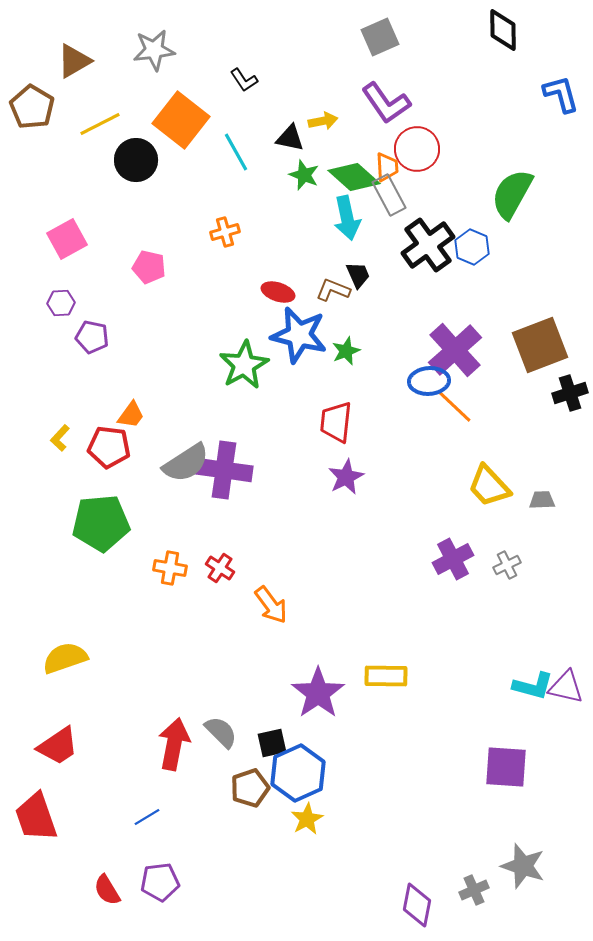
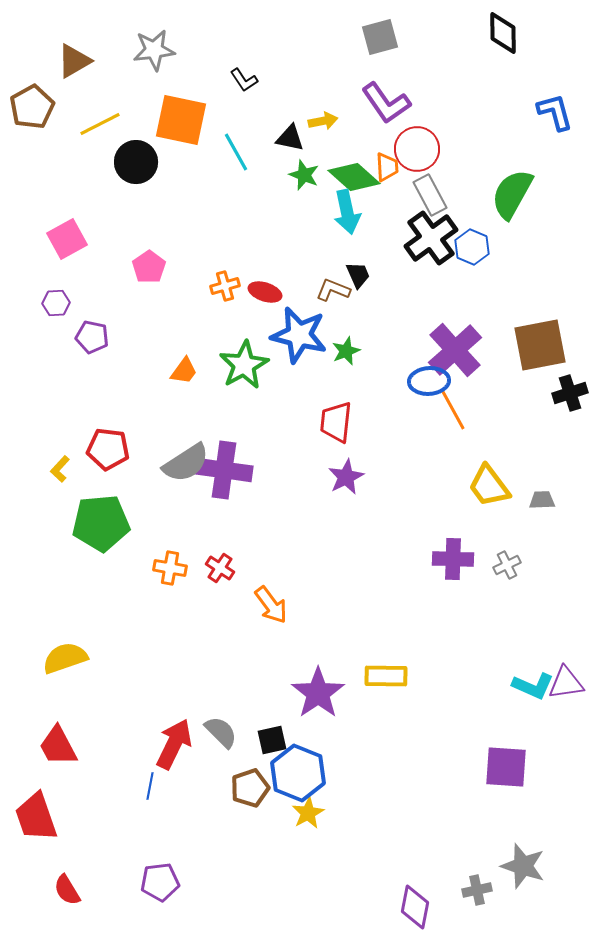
black diamond at (503, 30): moved 3 px down
gray square at (380, 37): rotated 9 degrees clockwise
blue L-shape at (561, 94): moved 6 px left, 18 px down
brown pentagon at (32, 107): rotated 12 degrees clockwise
orange square at (181, 120): rotated 26 degrees counterclockwise
black circle at (136, 160): moved 2 px down
gray rectangle at (389, 195): moved 41 px right
cyan arrow at (347, 218): moved 6 px up
orange cross at (225, 232): moved 54 px down
black cross at (428, 245): moved 3 px right, 7 px up
pink pentagon at (149, 267): rotated 24 degrees clockwise
red ellipse at (278, 292): moved 13 px left
purple hexagon at (61, 303): moved 5 px left
brown square at (540, 345): rotated 10 degrees clockwise
orange line at (454, 406): moved 1 px left, 4 px down; rotated 18 degrees clockwise
orange trapezoid at (131, 415): moved 53 px right, 44 px up
yellow L-shape at (60, 438): moved 31 px down
red pentagon at (109, 447): moved 1 px left, 2 px down
yellow trapezoid at (489, 486): rotated 6 degrees clockwise
purple cross at (453, 559): rotated 30 degrees clockwise
cyan L-shape at (533, 686): rotated 9 degrees clockwise
purple triangle at (566, 687): moved 4 px up; rotated 21 degrees counterclockwise
black square at (272, 743): moved 3 px up
red arrow at (174, 744): rotated 15 degrees clockwise
red trapezoid at (58, 746): rotated 96 degrees clockwise
blue hexagon at (298, 773): rotated 14 degrees counterclockwise
blue line at (147, 817): moved 3 px right, 31 px up; rotated 48 degrees counterclockwise
yellow star at (307, 819): moved 1 px right, 6 px up
red semicircle at (107, 890): moved 40 px left
gray cross at (474, 890): moved 3 px right; rotated 12 degrees clockwise
purple diamond at (417, 905): moved 2 px left, 2 px down
